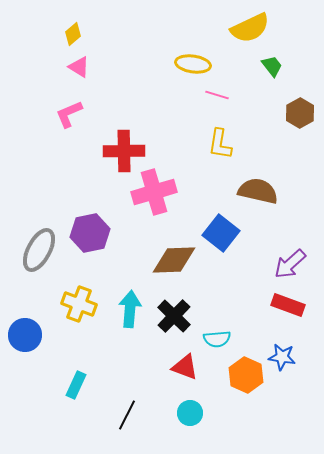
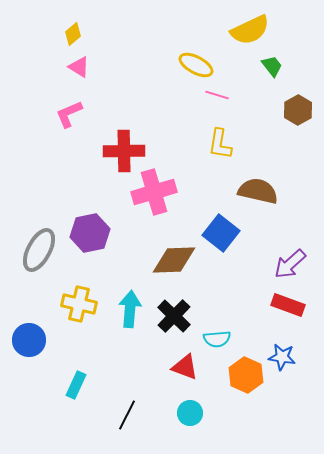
yellow semicircle: moved 2 px down
yellow ellipse: moved 3 px right, 1 px down; rotated 20 degrees clockwise
brown hexagon: moved 2 px left, 3 px up
yellow cross: rotated 8 degrees counterclockwise
blue circle: moved 4 px right, 5 px down
